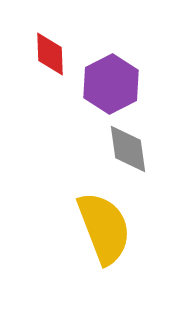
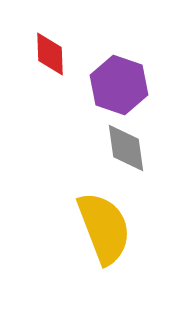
purple hexagon: moved 8 px right, 1 px down; rotated 14 degrees counterclockwise
gray diamond: moved 2 px left, 1 px up
